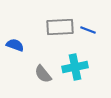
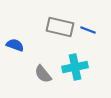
gray rectangle: rotated 16 degrees clockwise
